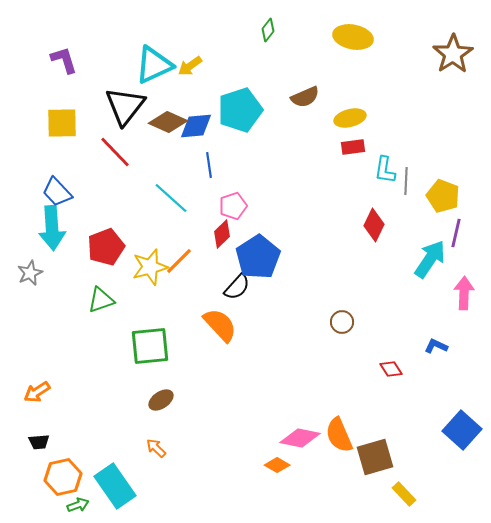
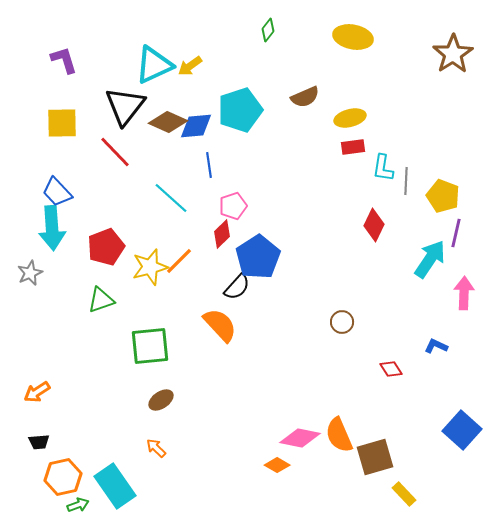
cyan L-shape at (385, 170): moved 2 px left, 2 px up
